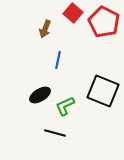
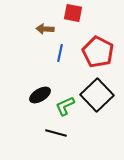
red square: rotated 30 degrees counterclockwise
red pentagon: moved 6 px left, 30 px down
brown arrow: rotated 72 degrees clockwise
blue line: moved 2 px right, 7 px up
black square: moved 6 px left, 4 px down; rotated 24 degrees clockwise
black line: moved 1 px right
